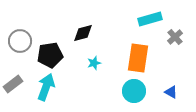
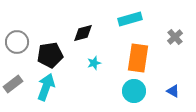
cyan rectangle: moved 20 px left
gray circle: moved 3 px left, 1 px down
blue triangle: moved 2 px right, 1 px up
